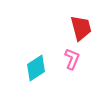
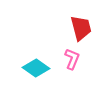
cyan diamond: rotated 68 degrees clockwise
